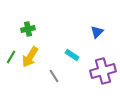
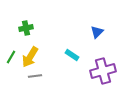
green cross: moved 2 px left, 1 px up
gray line: moved 19 px left; rotated 64 degrees counterclockwise
